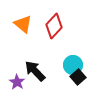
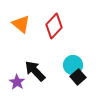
orange triangle: moved 2 px left
